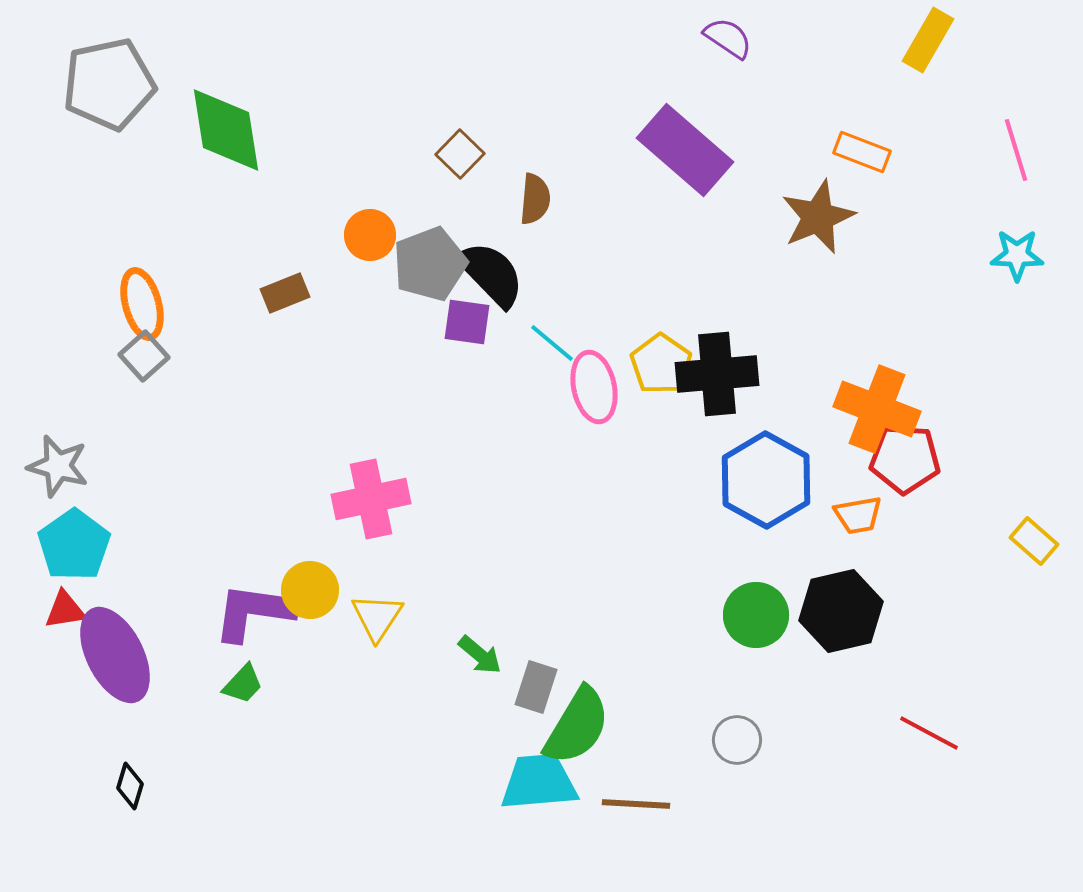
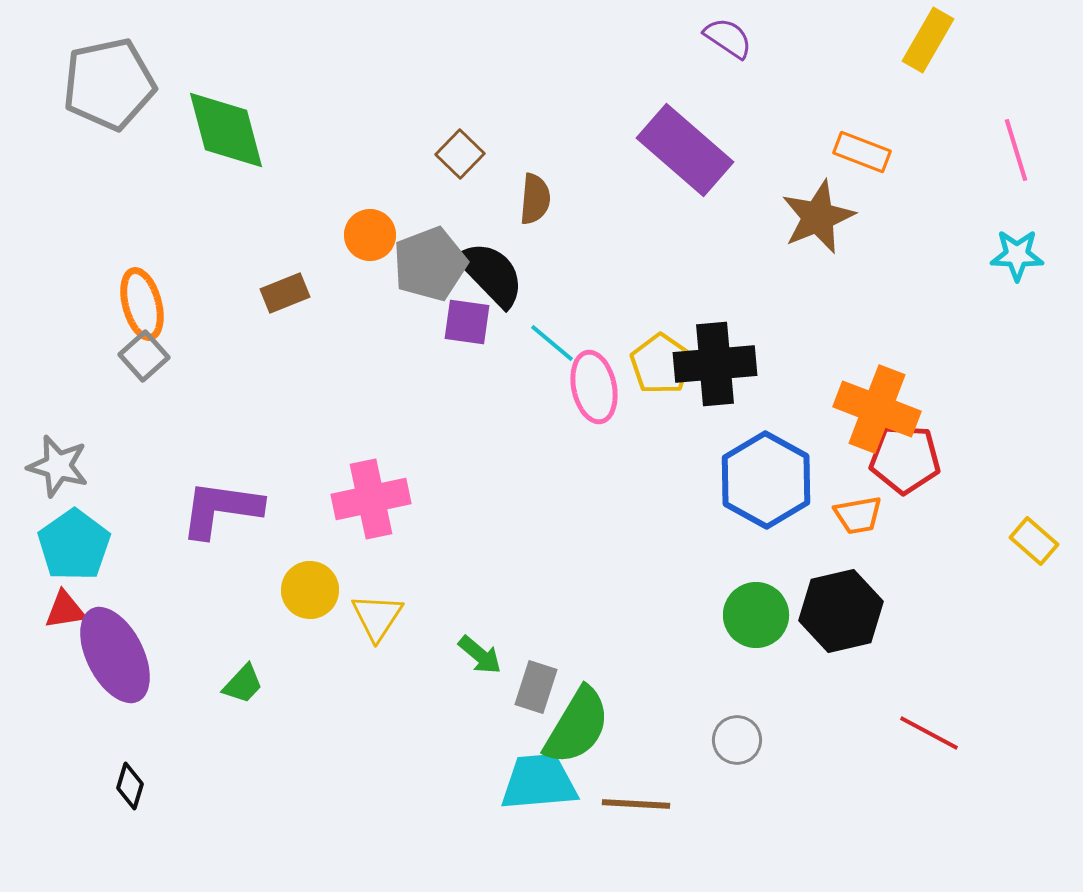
green diamond at (226, 130): rotated 6 degrees counterclockwise
black cross at (717, 374): moved 2 px left, 10 px up
purple L-shape at (254, 612): moved 33 px left, 103 px up
